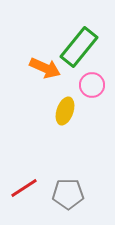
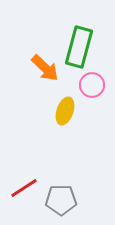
green rectangle: rotated 24 degrees counterclockwise
orange arrow: rotated 20 degrees clockwise
gray pentagon: moved 7 px left, 6 px down
